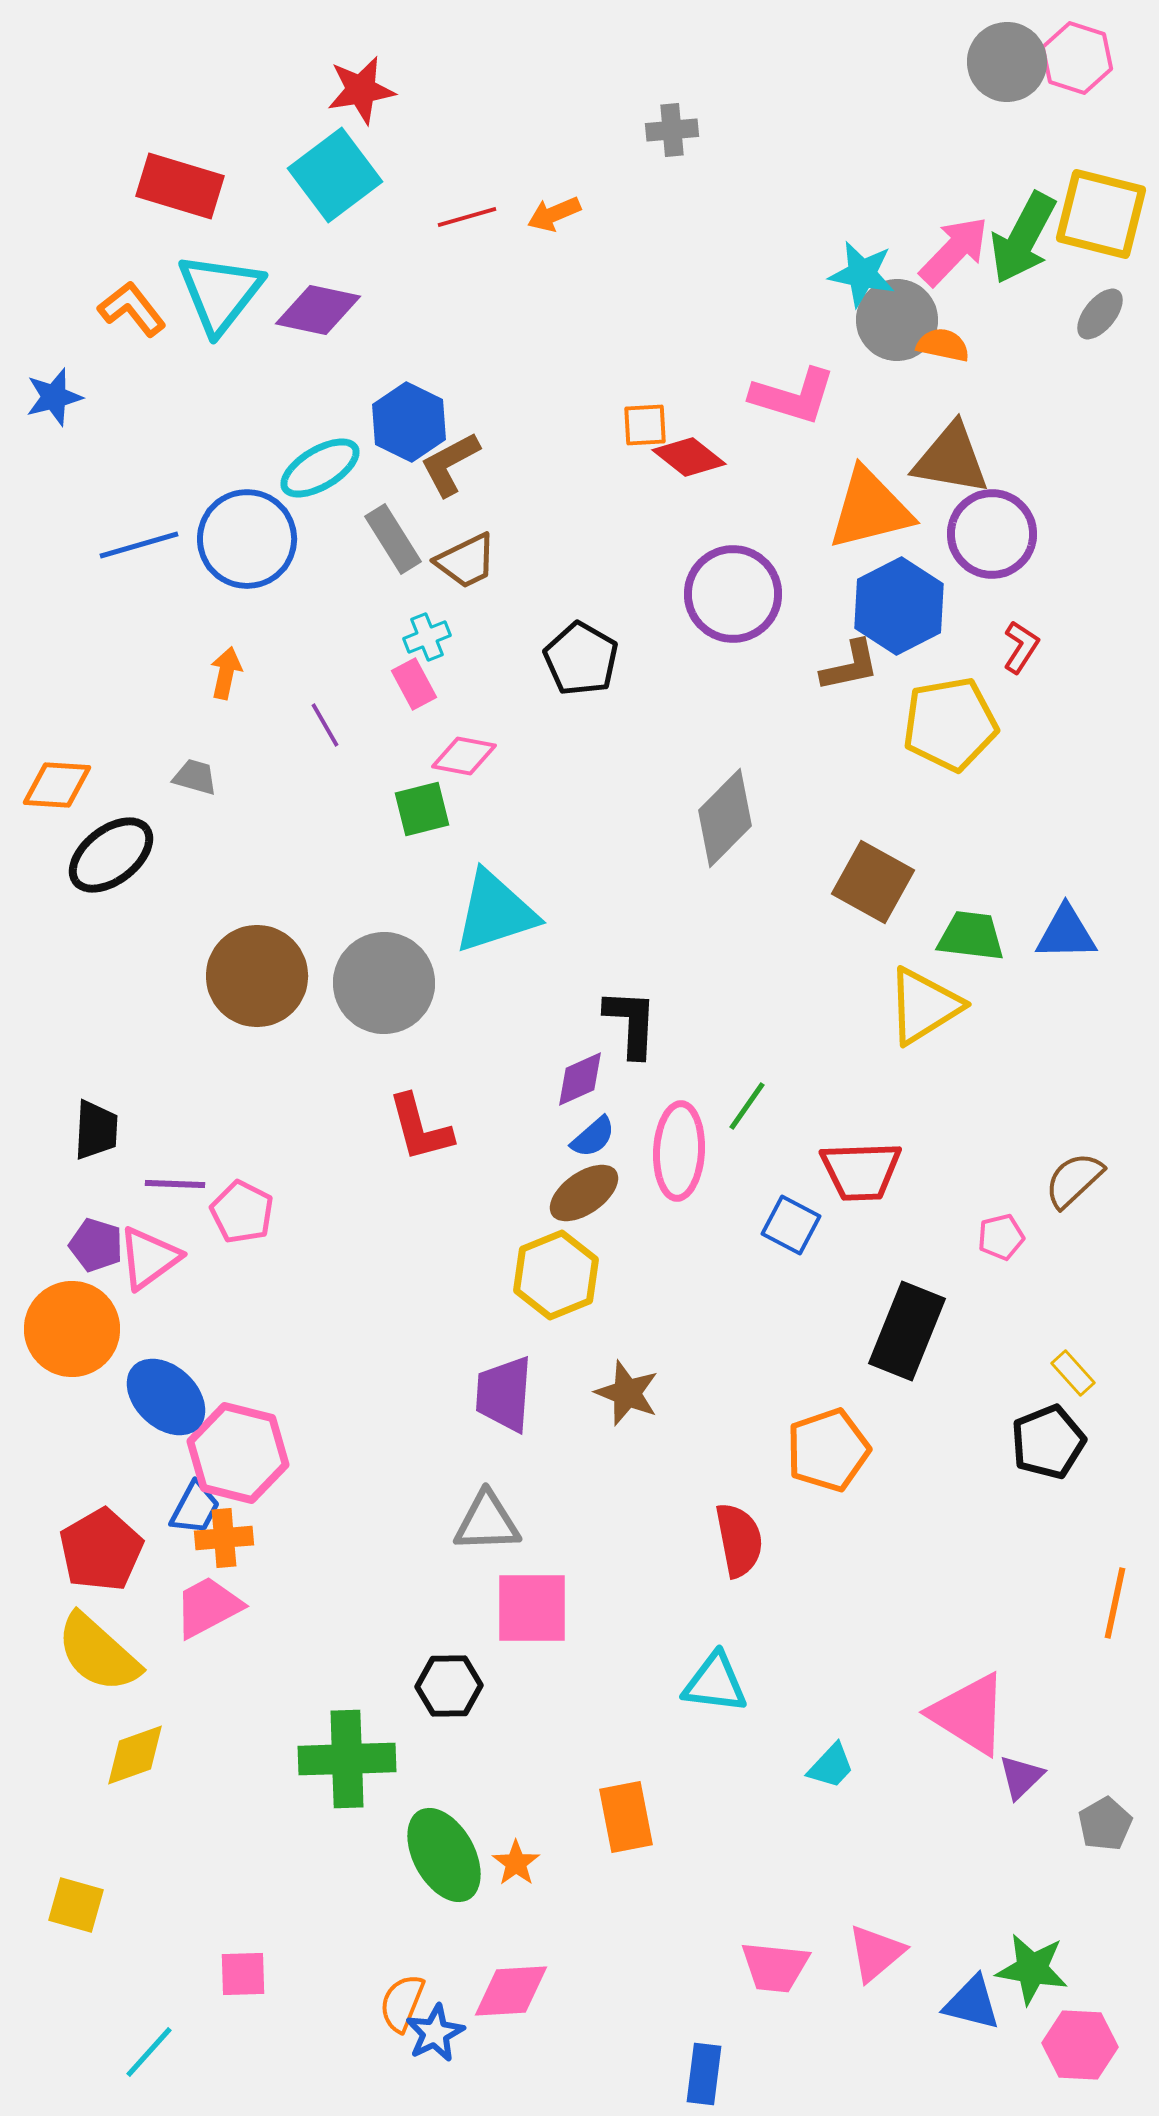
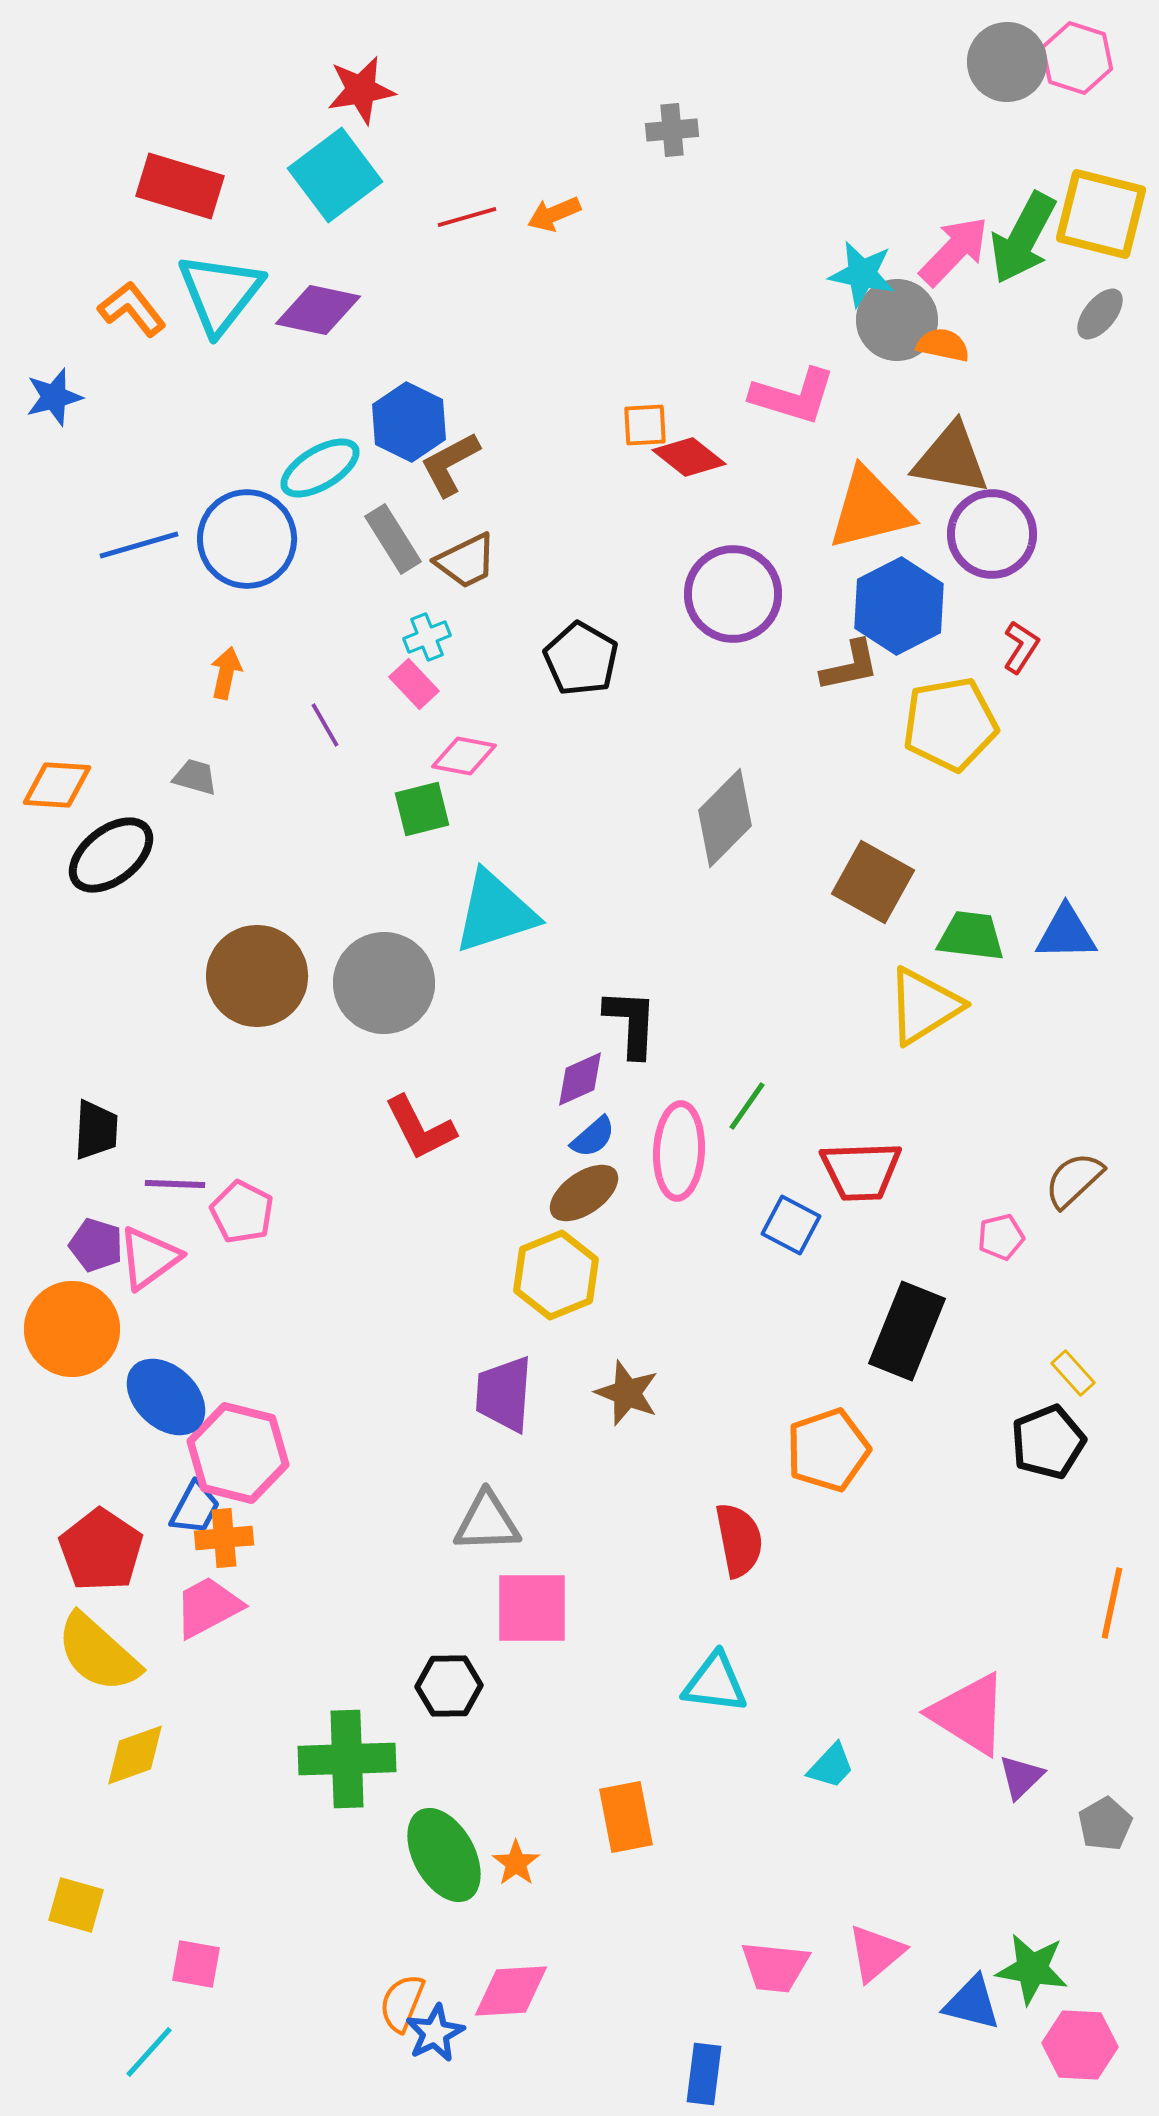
pink rectangle at (414, 684): rotated 15 degrees counterclockwise
red L-shape at (420, 1128): rotated 12 degrees counterclockwise
red pentagon at (101, 1550): rotated 8 degrees counterclockwise
orange line at (1115, 1603): moved 3 px left
pink square at (243, 1974): moved 47 px left, 10 px up; rotated 12 degrees clockwise
